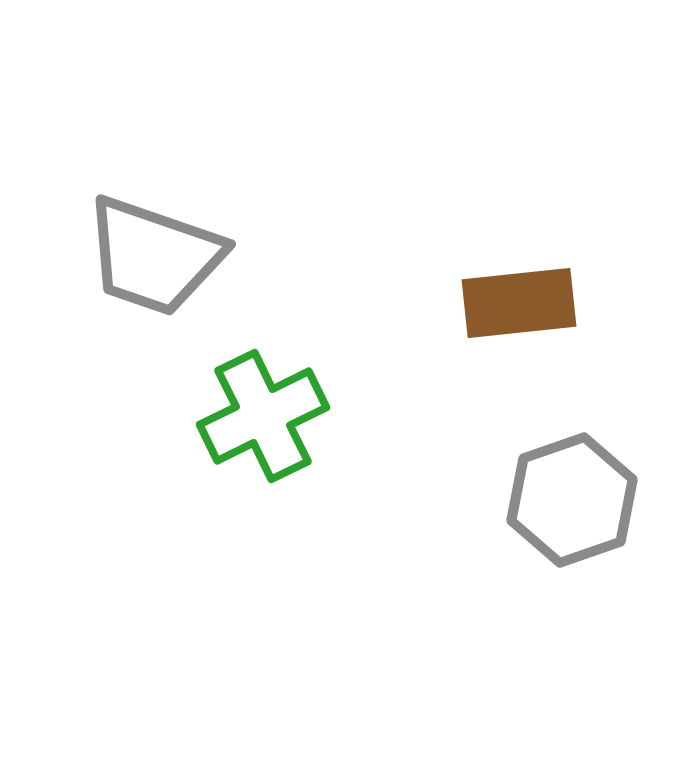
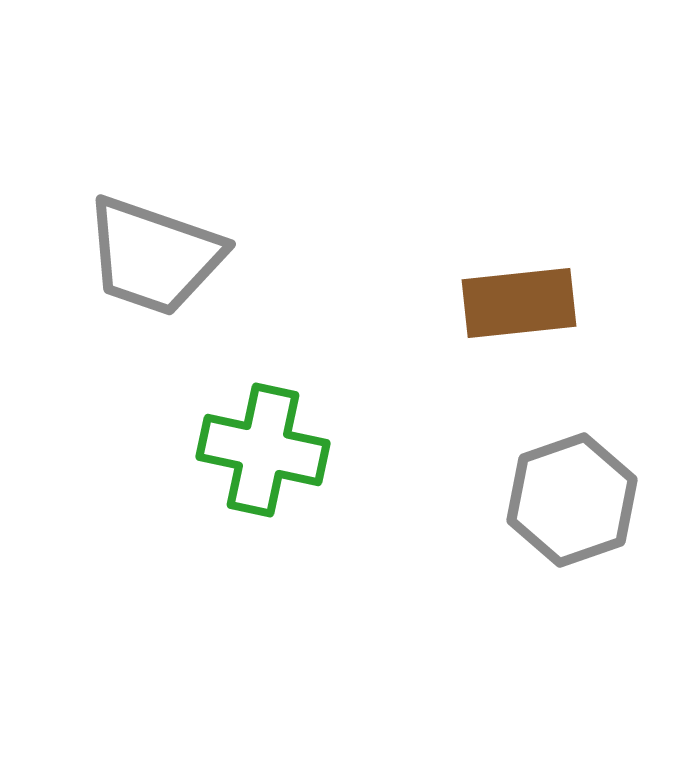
green cross: moved 34 px down; rotated 38 degrees clockwise
